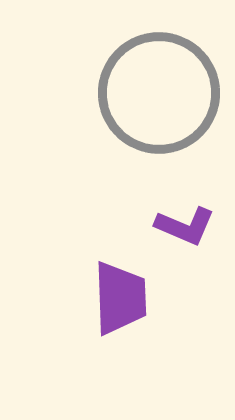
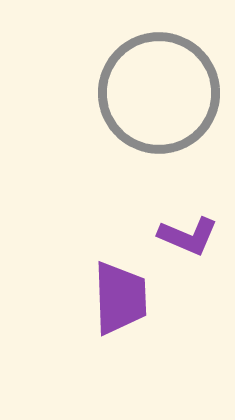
purple L-shape: moved 3 px right, 10 px down
